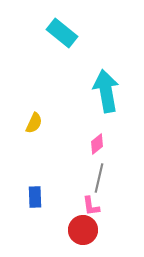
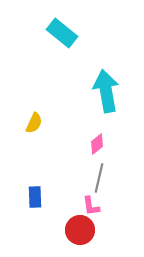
red circle: moved 3 px left
